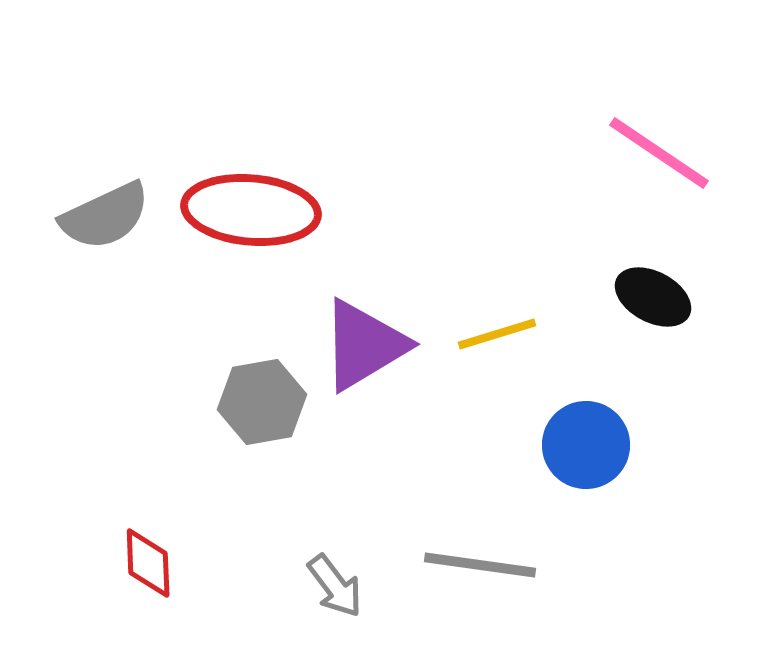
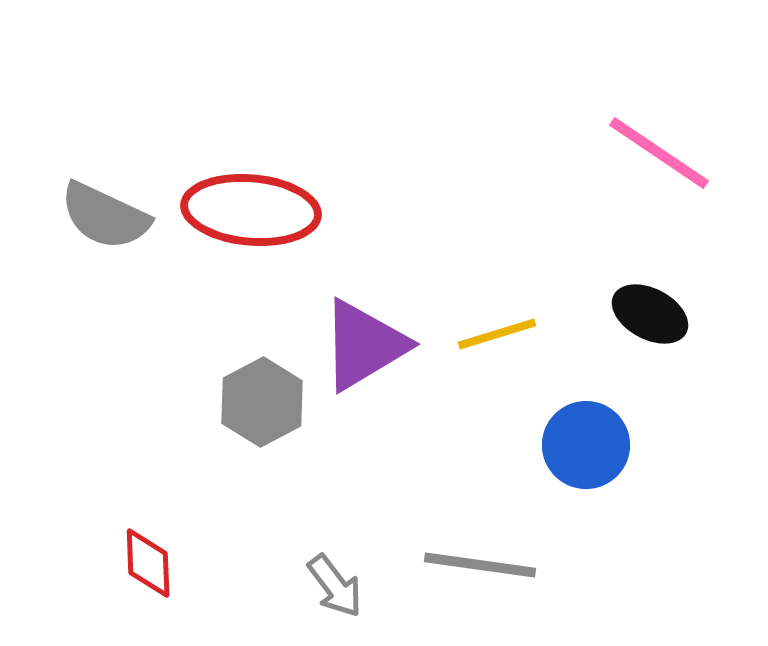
gray semicircle: rotated 50 degrees clockwise
black ellipse: moved 3 px left, 17 px down
gray hexagon: rotated 18 degrees counterclockwise
